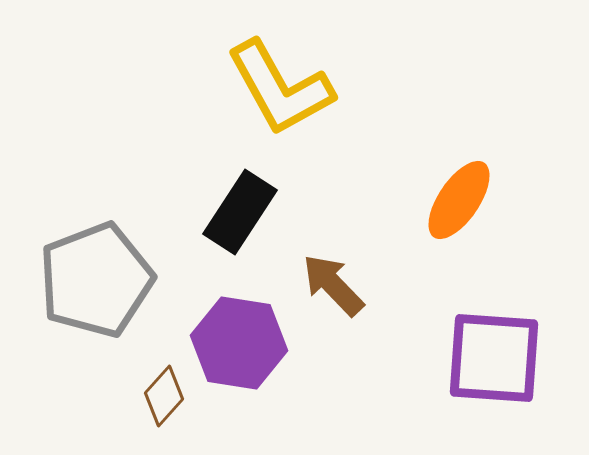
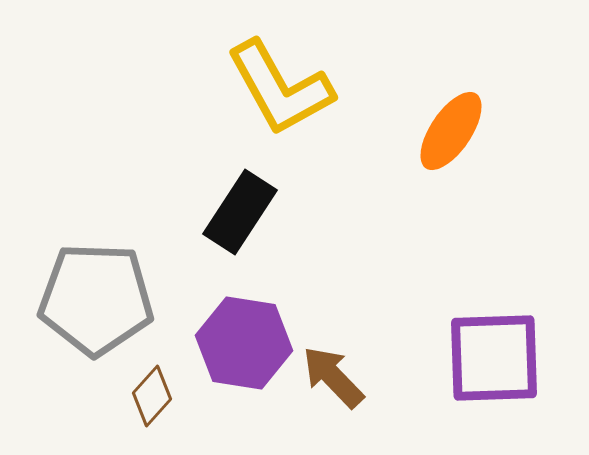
orange ellipse: moved 8 px left, 69 px up
gray pentagon: moved 19 px down; rotated 23 degrees clockwise
brown arrow: moved 92 px down
purple hexagon: moved 5 px right
purple square: rotated 6 degrees counterclockwise
brown diamond: moved 12 px left
